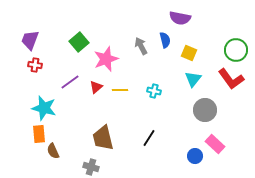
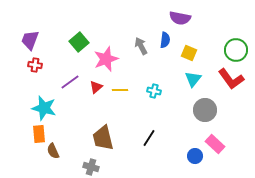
blue semicircle: rotated 21 degrees clockwise
